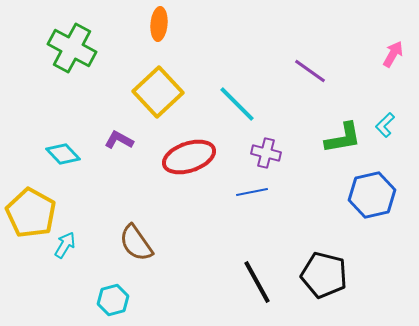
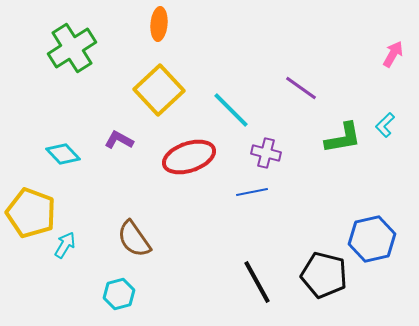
green cross: rotated 30 degrees clockwise
purple line: moved 9 px left, 17 px down
yellow square: moved 1 px right, 2 px up
cyan line: moved 6 px left, 6 px down
blue hexagon: moved 44 px down
yellow pentagon: rotated 9 degrees counterclockwise
brown semicircle: moved 2 px left, 4 px up
cyan hexagon: moved 6 px right, 6 px up
